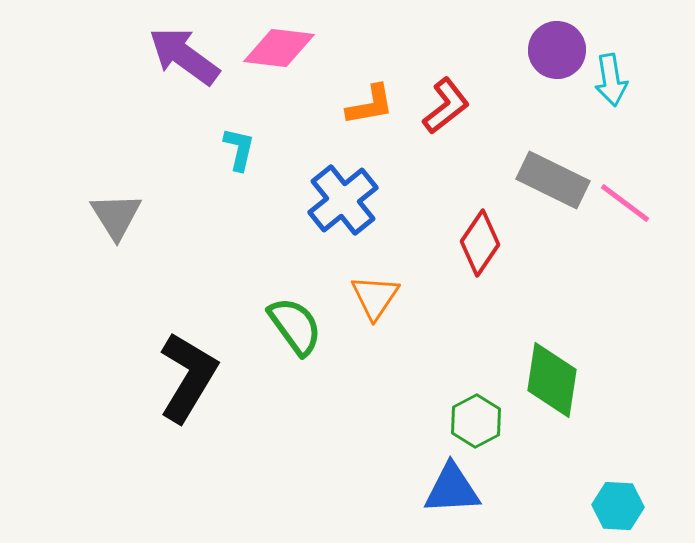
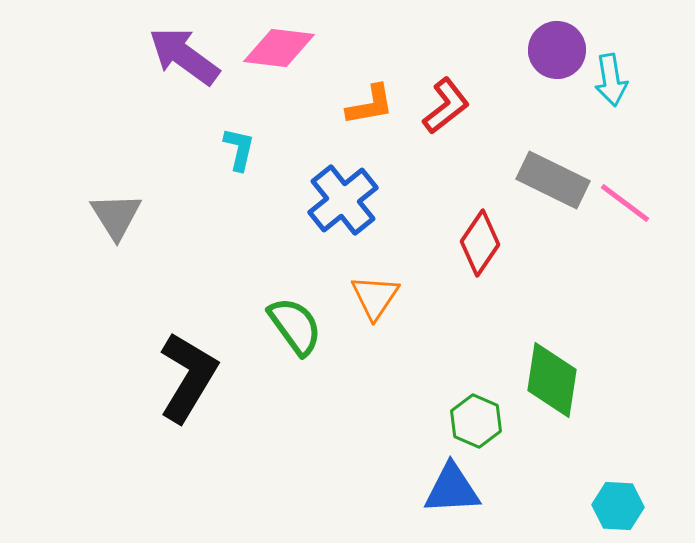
green hexagon: rotated 9 degrees counterclockwise
